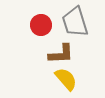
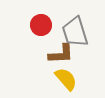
gray trapezoid: moved 10 px down
